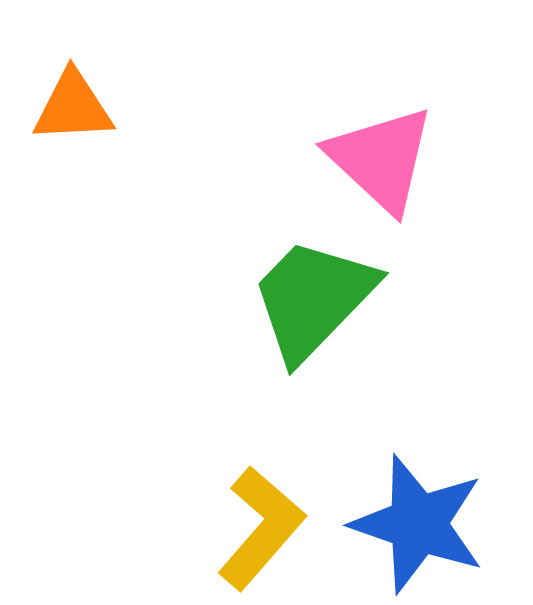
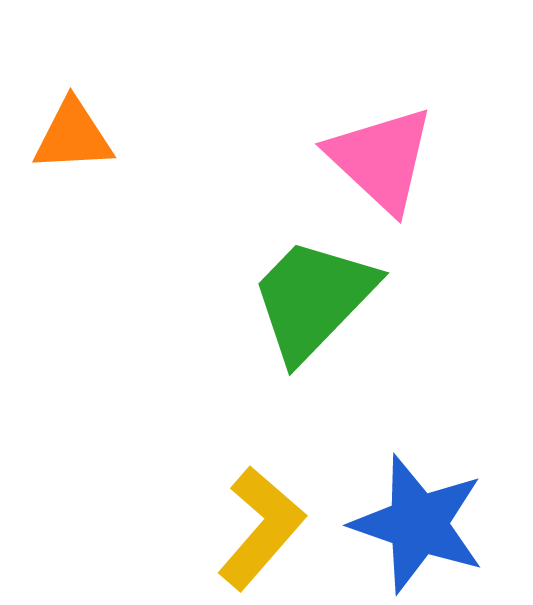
orange triangle: moved 29 px down
